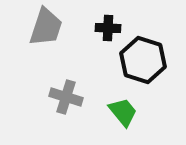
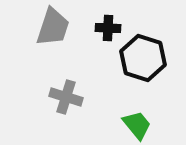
gray trapezoid: moved 7 px right
black hexagon: moved 2 px up
green trapezoid: moved 14 px right, 13 px down
